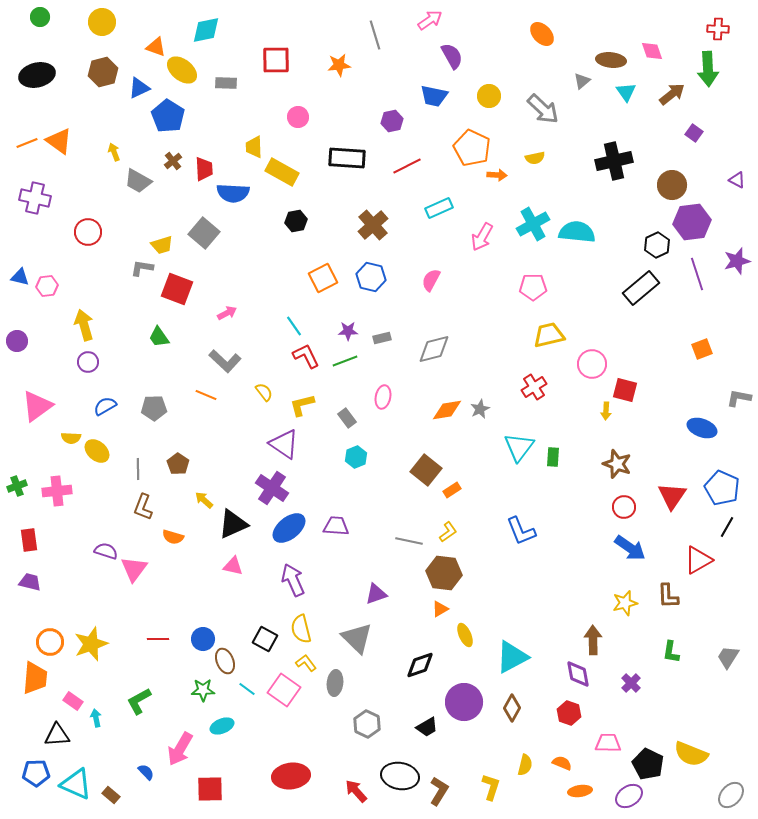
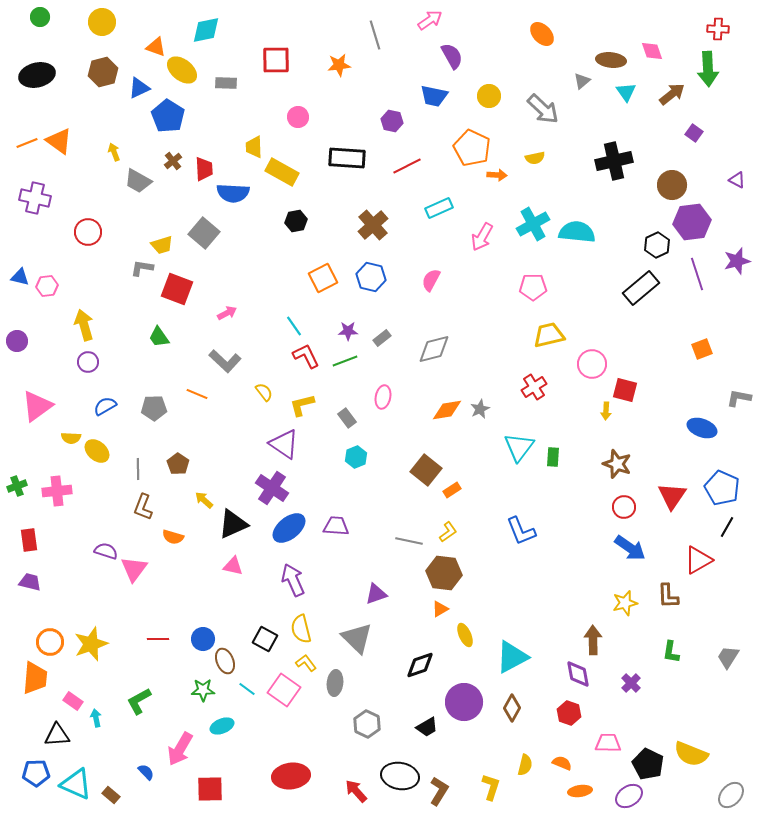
purple hexagon at (392, 121): rotated 25 degrees clockwise
gray rectangle at (382, 338): rotated 24 degrees counterclockwise
orange line at (206, 395): moved 9 px left, 1 px up
